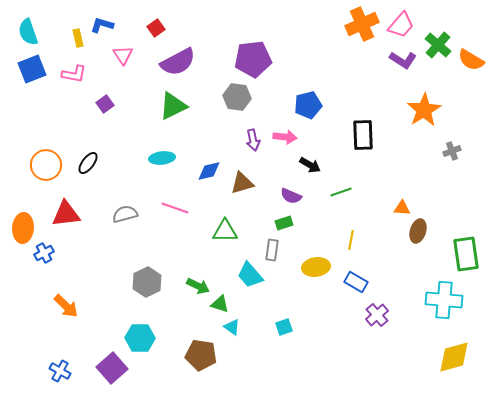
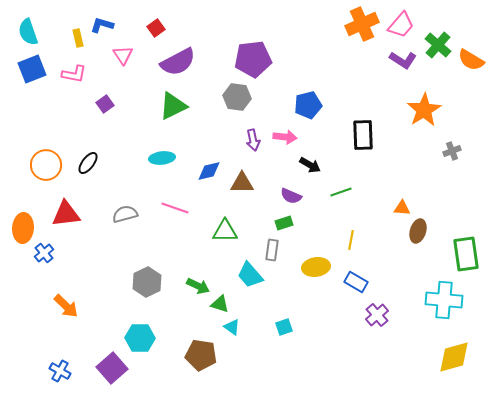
brown triangle at (242, 183): rotated 15 degrees clockwise
blue cross at (44, 253): rotated 12 degrees counterclockwise
